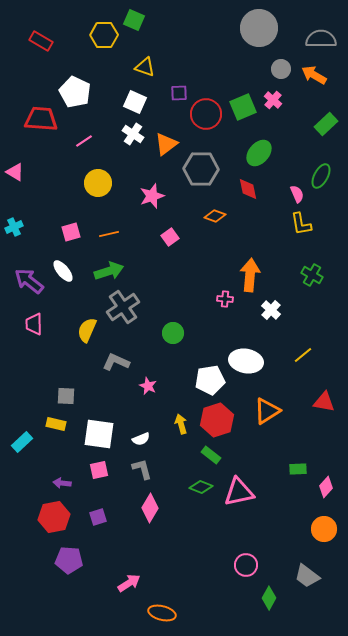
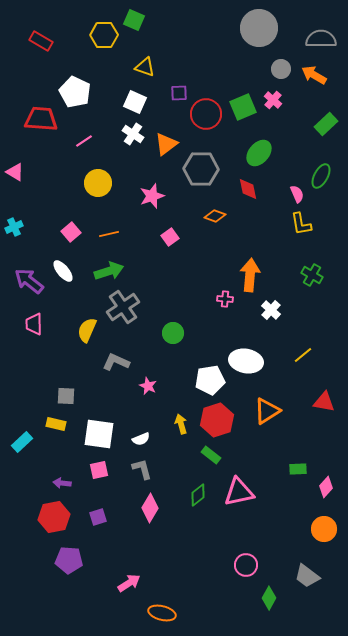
pink square at (71, 232): rotated 24 degrees counterclockwise
green diamond at (201, 487): moved 3 px left, 8 px down; rotated 60 degrees counterclockwise
